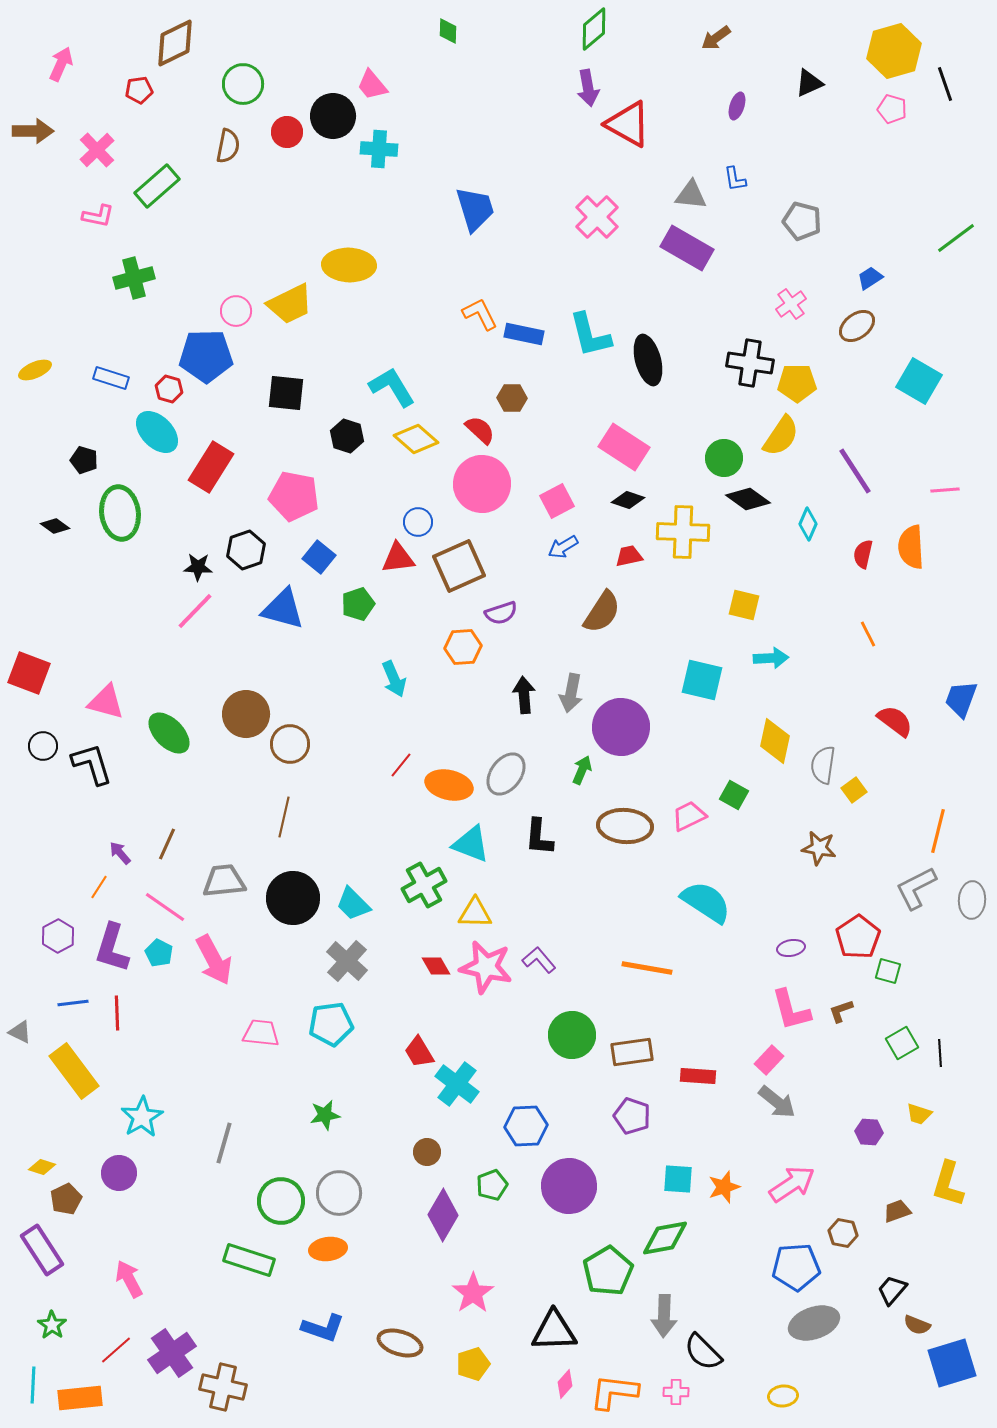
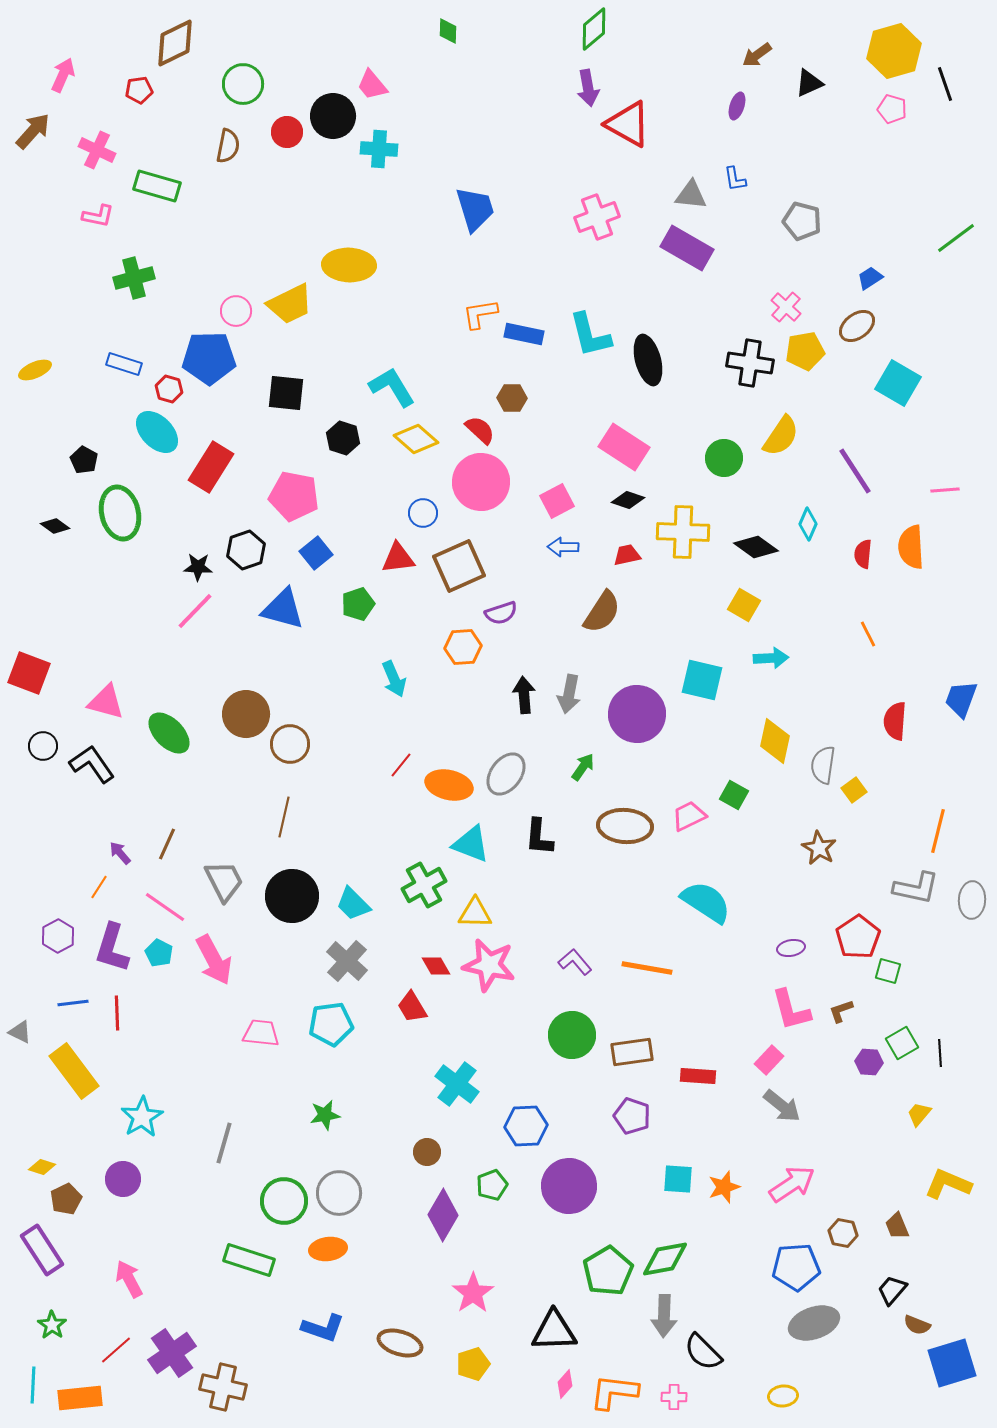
brown arrow at (716, 38): moved 41 px right, 17 px down
pink arrow at (61, 64): moved 2 px right, 11 px down
brown arrow at (33, 131): rotated 48 degrees counterclockwise
pink cross at (97, 150): rotated 21 degrees counterclockwise
green rectangle at (157, 186): rotated 57 degrees clockwise
pink cross at (597, 217): rotated 24 degrees clockwise
pink cross at (791, 304): moved 5 px left, 3 px down; rotated 12 degrees counterclockwise
orange L-shape at (480, 314): rotated 72 degrees counterclockwise
blue pentagon at (206, 356): moved 3 px right, 2 px down
blue rectangle at (111, 378): moved 13 px right, 14 px up
cyan square at (919, 381): moved 21 px left, 2 px down
yellow pentagon at (797, 383): moved 8 px right, 32 px up; rotated 9 degrees counterclockwise
black hexagon at (347, 436): moved 4 px left, 2 px down
black pentagon at (84, 460): rotated 12 degrees clockwise
pink circle at (482, 484): moved 1 px left, 2 px up
black diamond at (748, 499): moved 8 px right, 48 px down
green ellipse at (120, 513): rotated 6 degrees counterclockwise
blue circle at (418, 522): moved 5 px right, 9 px up
blue arrow at (563, 547): rotated 32 degrees clockwise
red semicircle at (863, 554): rotated 8 degrees counterclockwise
red trapezoid at (629, 556): moved 2 px left, 1 px up
blue square at (319, 557): moved 3 px left, 4 px up; rotated 12 degrees clockwise
yellow square at (744, 605): rotated 16 degrees clockwise
gray arrow at (571, 693): moved 2 px left, 1 px down
red semicircle at (895, 721): rotated 123 degrees counterclockwise
purple circle at (621, 727): moved 16 px right, 13 px up
black L-shape at (92, 764): rotated 18 degrees counterclockwise
green arrow at (582, 770): moved 1 px right, 3 px up; rotated 12 degrees clockwise
brown star at (819, 848): rotated 20 degrees clockwise
gray trapezoid at (224, 881): rotated 69 degrees clockwise
gray L-shape at (916, 888): rotated 141 degrees counterclockwise
black circle at (293, 898): moved 1 px left, 2 px up
purple L-shape at (539, 960): moved 36 px right, 2 px down
pink star at (486, 967): moved 3 px right, 2 px up
red trapezoid at (419, 1052): moved 7 px left, 45 px up
gray arrow at (777, 1102): moved 5 px right, 4 px down
yellow trapezoid at (919, 1114): rotated 112 degrees clockwise
purple hexagon at (869, 1132): moved 70 px up
purple circle at (119, 1173): moved 4 px right, 6 px down
yellow L-shape at (948, 1184): rotated 96 degrees clockwise
green circle at (281, 1201): moved 3 px right
brown trapezoid at (897, 1211): moved 15 px down; rotated 92 degrees counterclockwise
green diamond at (665, 1238): moved 21 px down
pink cross at (676, 1392): moved 2 px left, 5 px down
